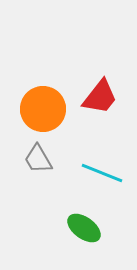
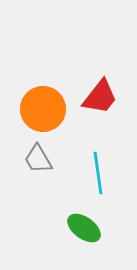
cyan line: moved 4 px left; rotated 60 degrees clockwise
